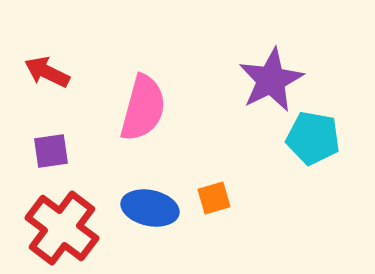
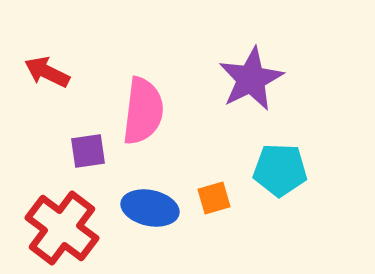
purple star: moved 20 px left, 1 px up
pink semicircle: moved 3 px down; rotated 8 degrees counterclockwise
cyan pentagon: moved 33 px left, 32 px down; rotated 8 degrees counterclockwise
purple square: moved 37 px right
